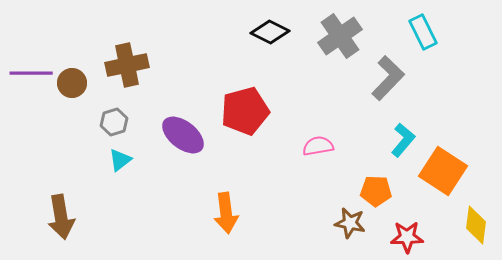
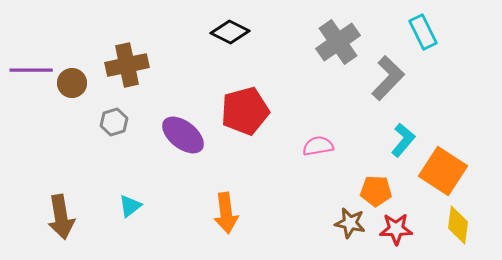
black diamond: moved 40 px left
gray cross: moved 2 px left, 6 px down
purple line: moved 3 px up
cyan triangle: moved 10 px right, 46 px down
yellow diamond: moved 18 px left
red star: moved 11 px left, 8 px up
